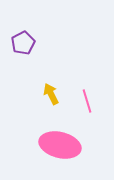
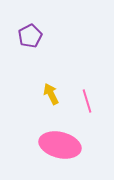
purple pentagon: moved 7 px right, 7 px up
